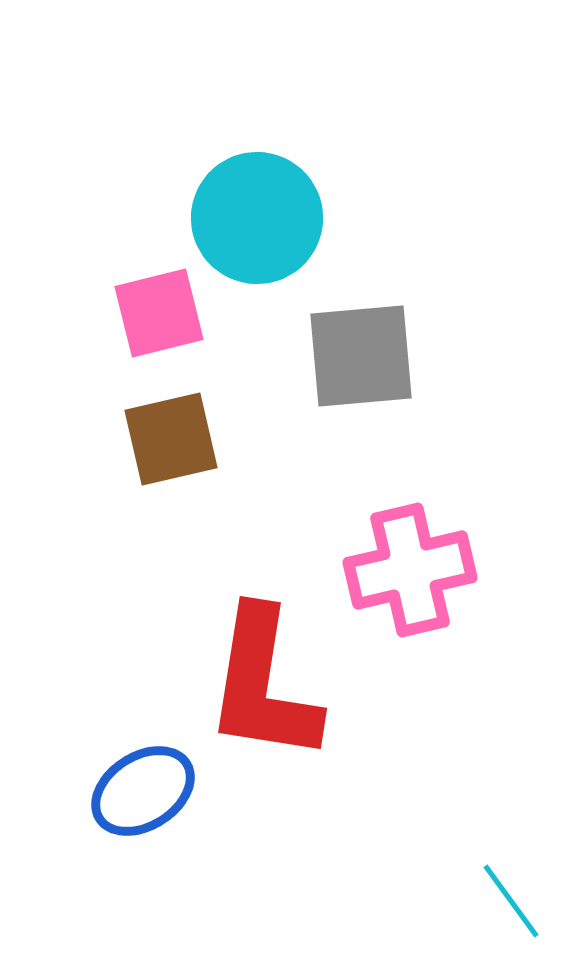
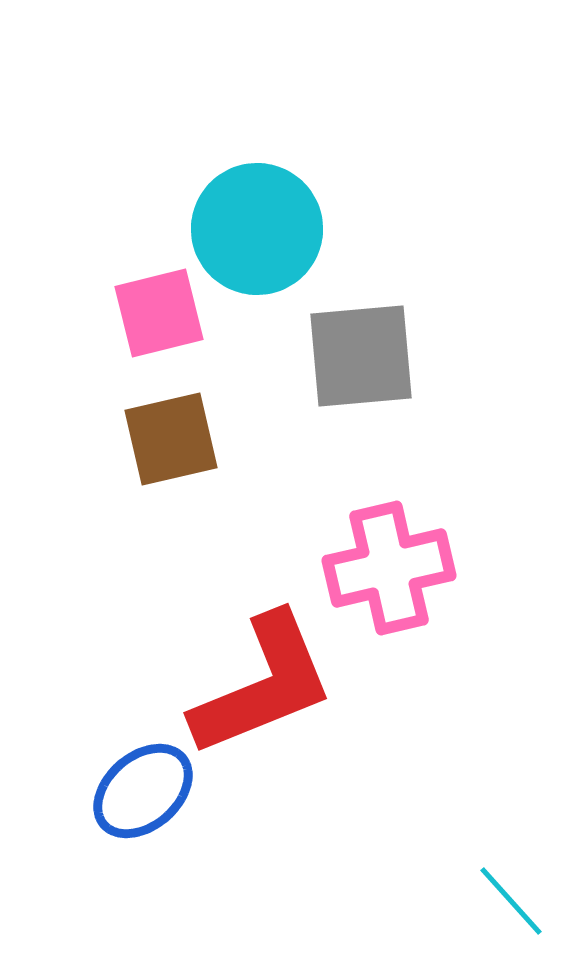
cyan circle: moved 11 px down
pink cross: moved 21 px left, 2 px up
red L-shape: rotated 121 degrees counterclockwise
blue ellipse: rotated 8 degrees counterclockwise
cyan line: rotated 6 degrees counterclockwise
